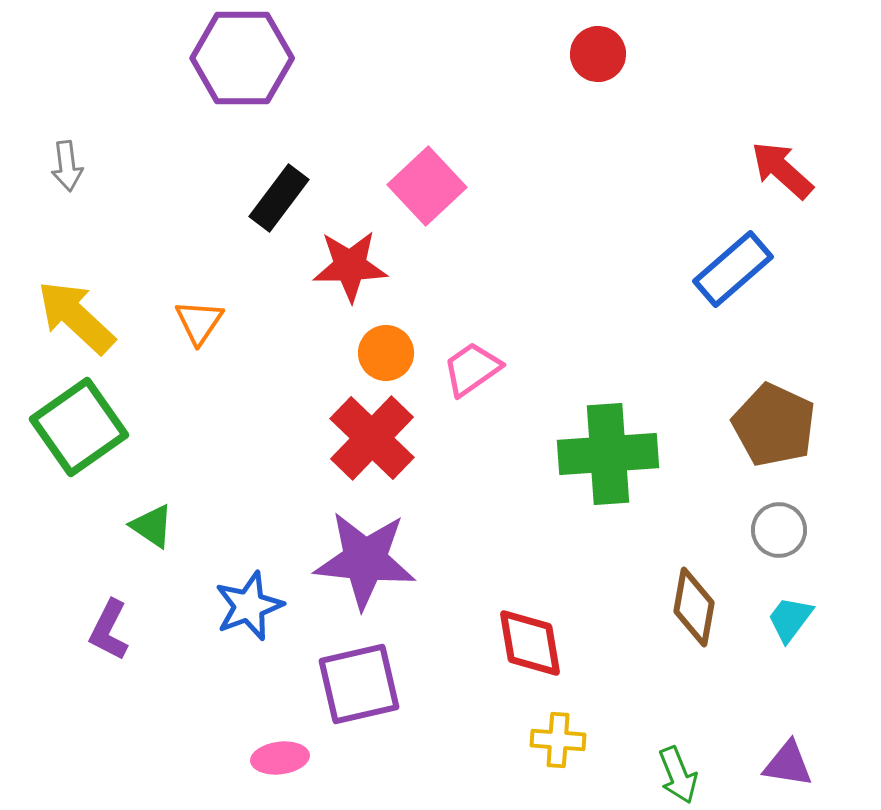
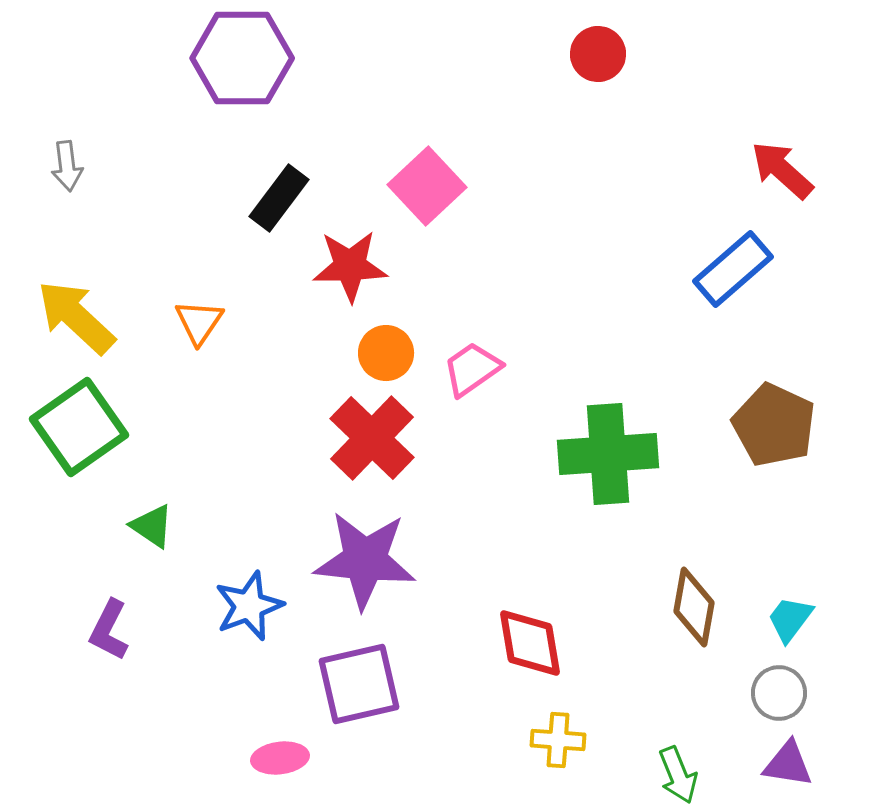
gray circle: moved 163 px down
